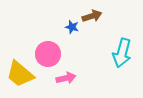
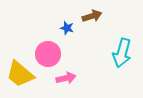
blue star: moved 5 px left, 1 px down
